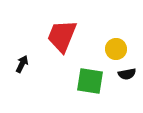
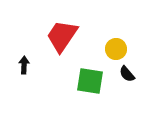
red trapezoid: rotated 12 degrees clockwise
black arrow: moved 2 px right, 1 px down; rotated 24 degrees counterclockwise
black semicircle: rotated 60 degrees clockwise
